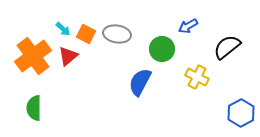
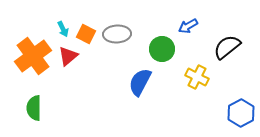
cyan arrow: rotated 21 degrees clockwise
gray ellipse: rotated 12 degrees counterclockwise
